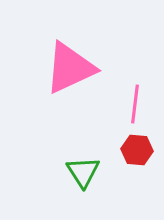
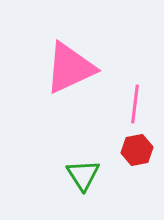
red hexagon: rotated 16 degrees counterclockwise
green triangle: moved 3 px down
